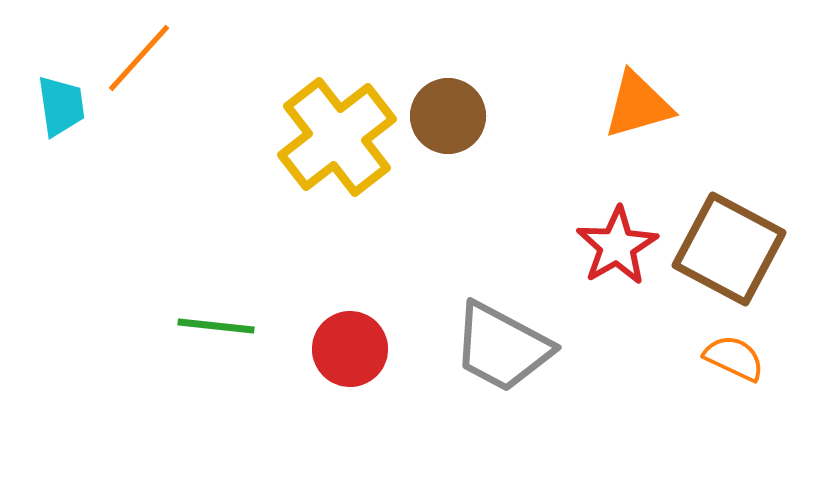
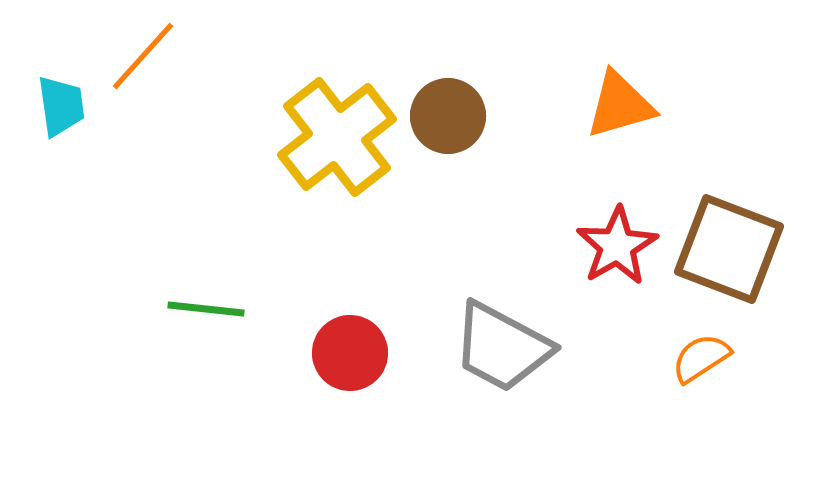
orange line: moved 4 px right, 2 px up
orange triangle: moved 18 px left
brown square: rotated 7 degrees counterclockwise
green line: moved 10 px left, 17 px up
red circle: moved 4 px down
orange semicircle: moved 33 px left; rotated 58 degrees counterclockwise
